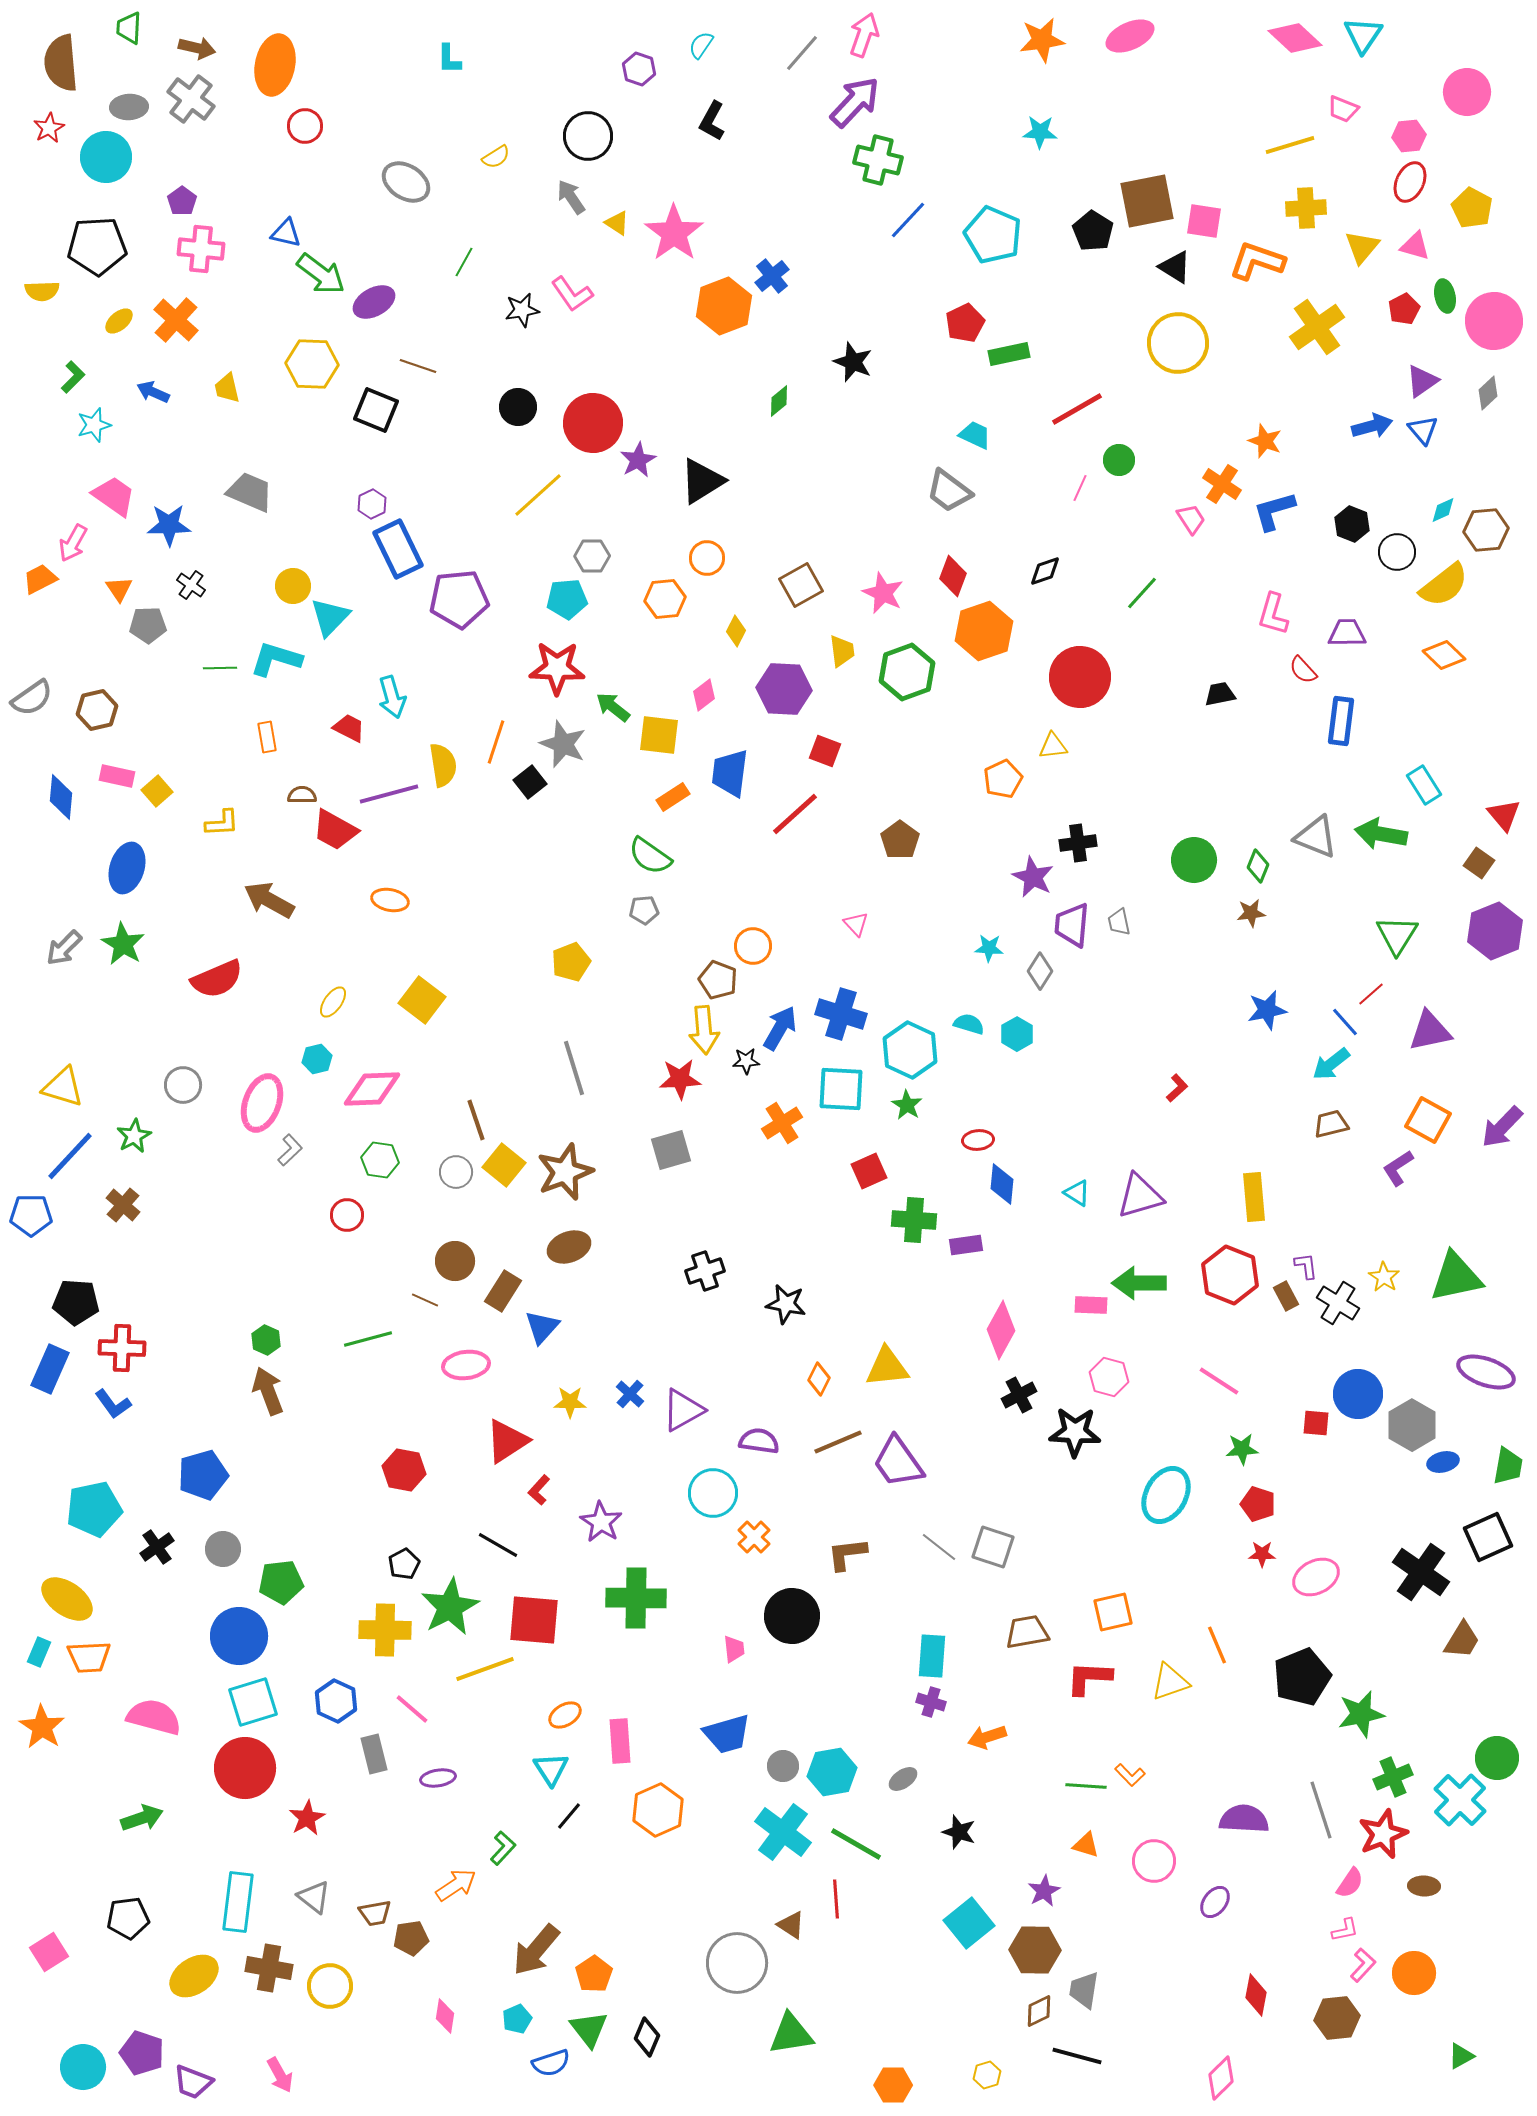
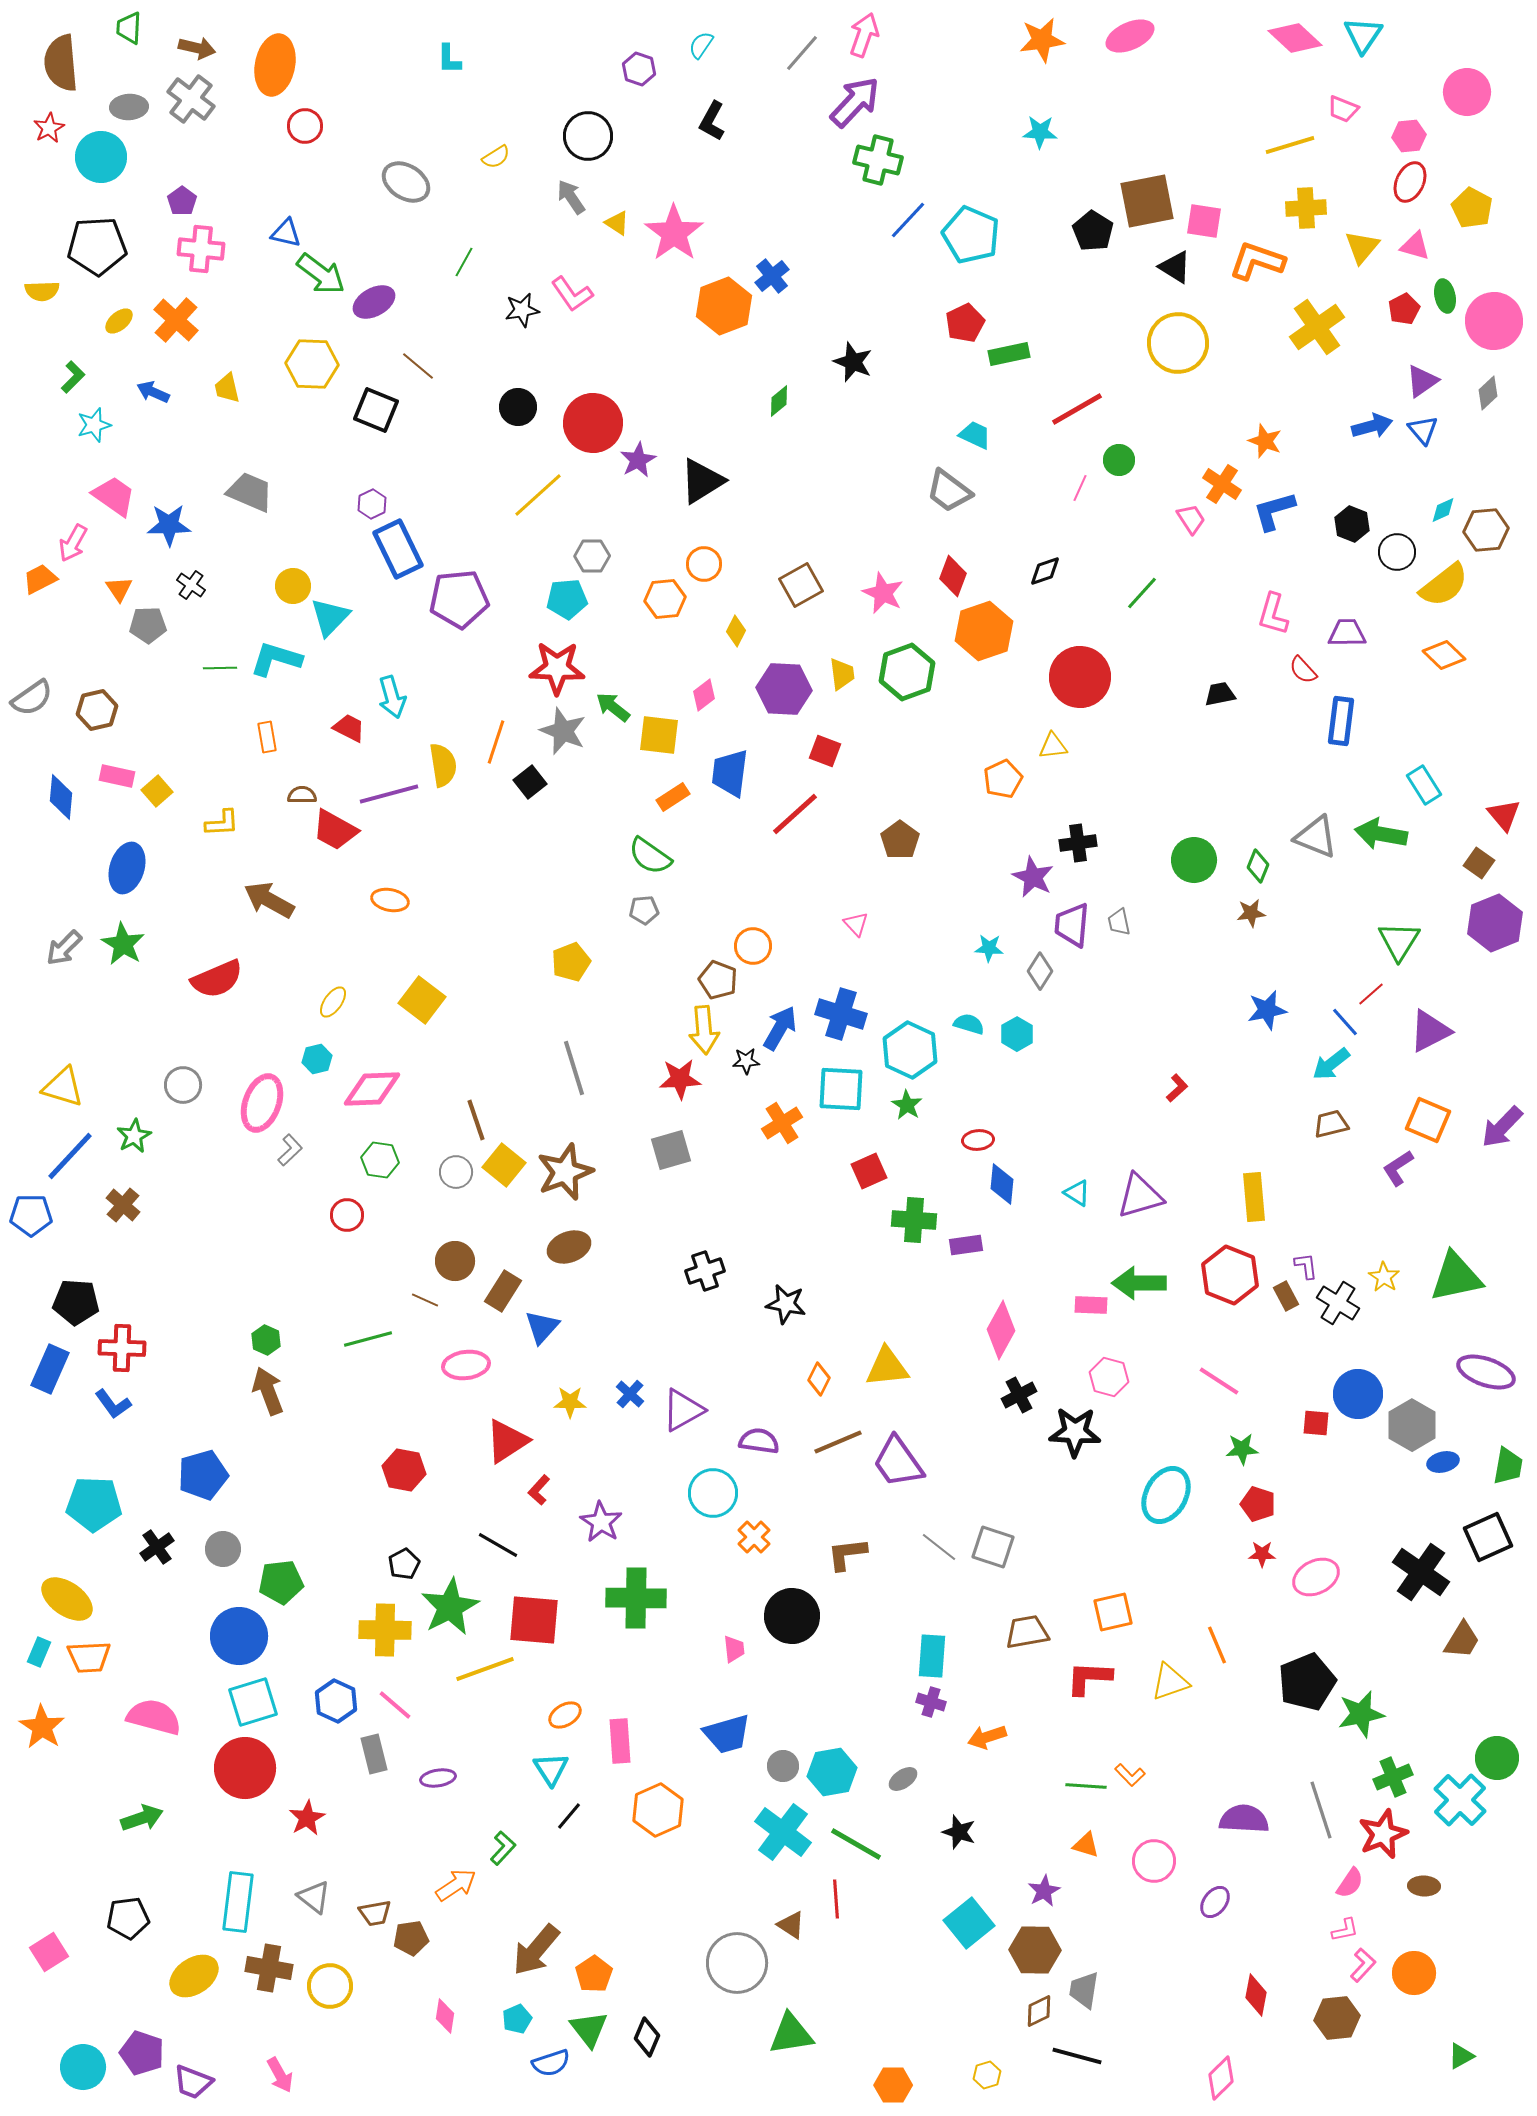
cyan circle at (106, 157): moved 5 px left
cyan pentagon at (993, 235): moved 22 px left
brown line at (418, 366): rotated 21 degrees clockwise
orange circle at (707, 558): moved 3 px left, 6 px down
yellow trapezoid at (842, 651): moved 23 px down
gray star at (563, 744): moved 13 px up
purple hexagon at (1495, 931): moved 8 px up
green triangle at (1397, 935): moved 2 px right, 6 px down
purple triangle at (1430, 1031): rotated 15 degrees counterclockwise
orange square at (1428, 1120): rotated 6 degrees counterclockwise
cyan pentagon at (94, 1509): moved 5 px up; rotated 14 degrees clockwise
black pentagon at (1302, 1677): moved 5 px right, 5 px down
pink line at (412, 1709): moved 17 px left, 4 px up
